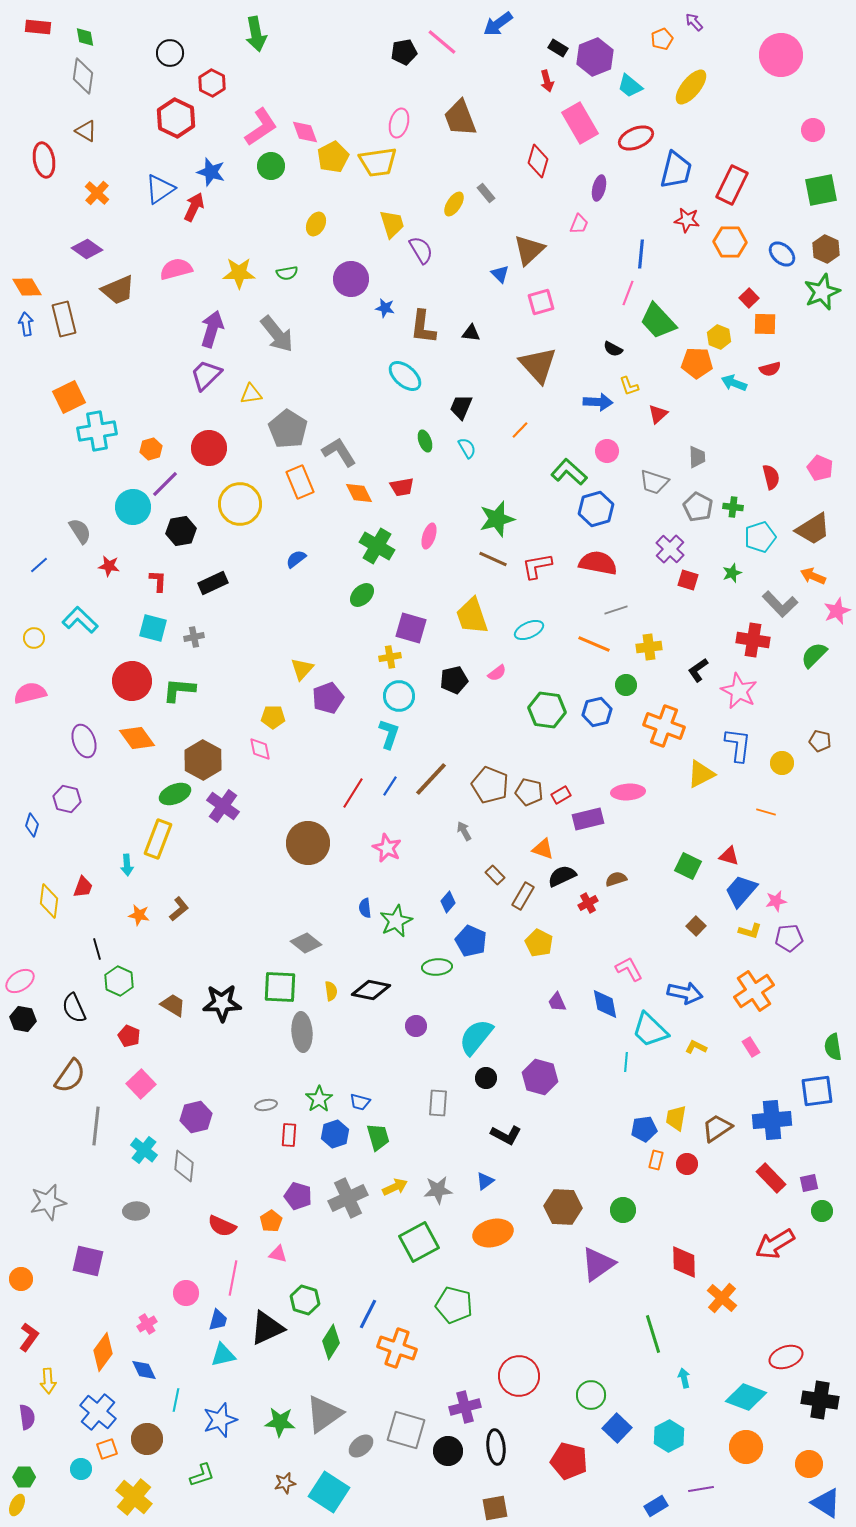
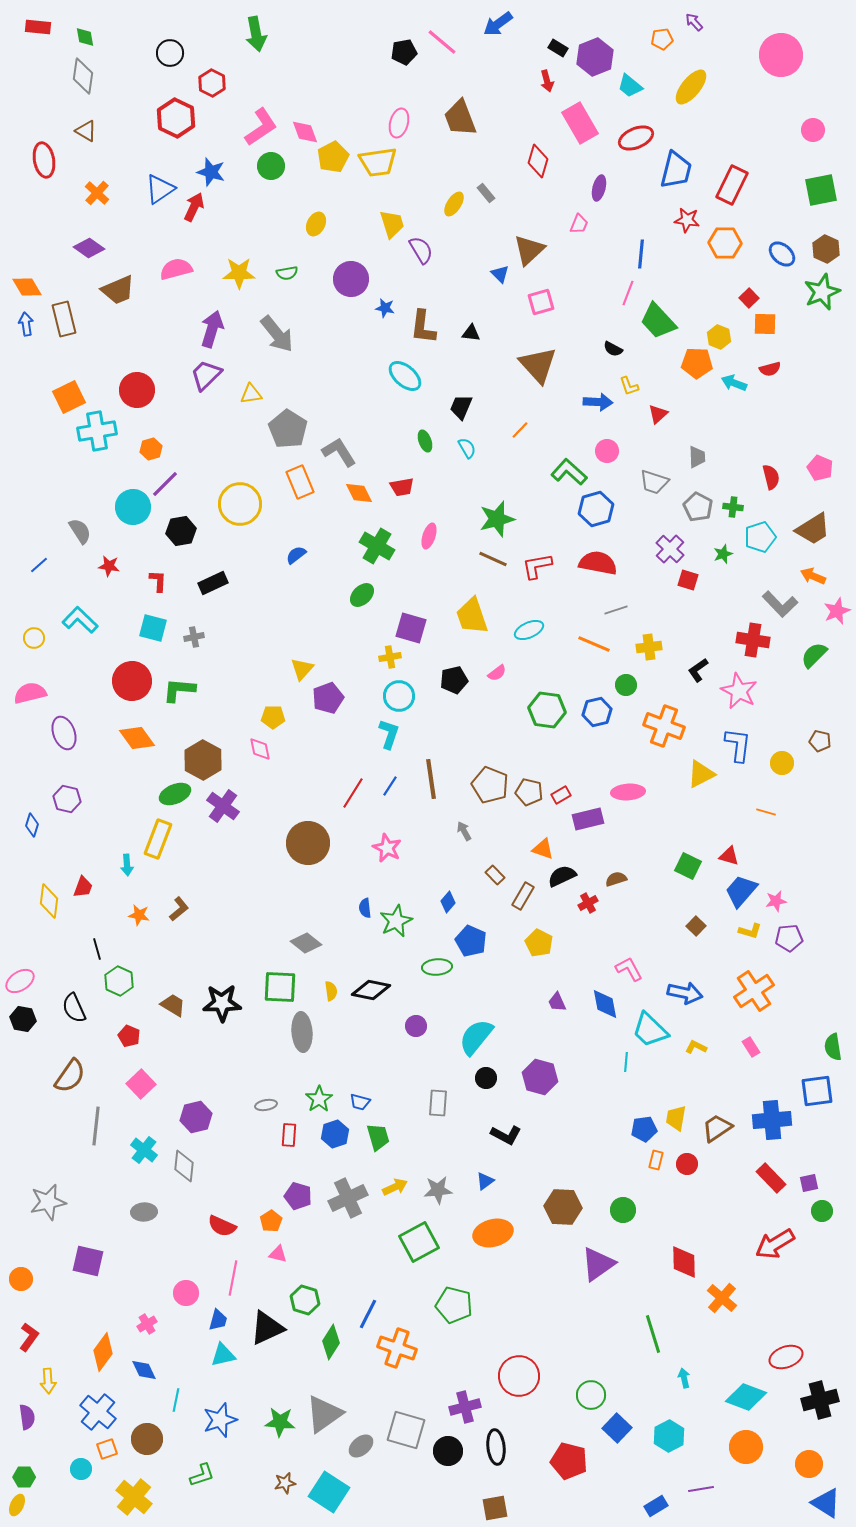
orange pentagon at (662, 39): rotated 15 degrees clockwise
orange hexagon at (730, 242): moved 5 px left, 1 px down
purple diamond at (87, 249): moved 2 px right, 1 px up
red circle at (209, 448): moved 72 px left, 58 px up
blue semicircle at (296, 559): moved 4 px up
green star at (732, 573): moved 9 px left, 19 px up
purple ellipse at (84, 741): moved 20 px left, 8 px up
brown line at (431, 779): rotated 51 degrees counterclockwise
gray ellipse at (136, 1211): moved 8 px right, 1 px down
black cross at (820, 1400): rotated 24 degrees counterclockwise
